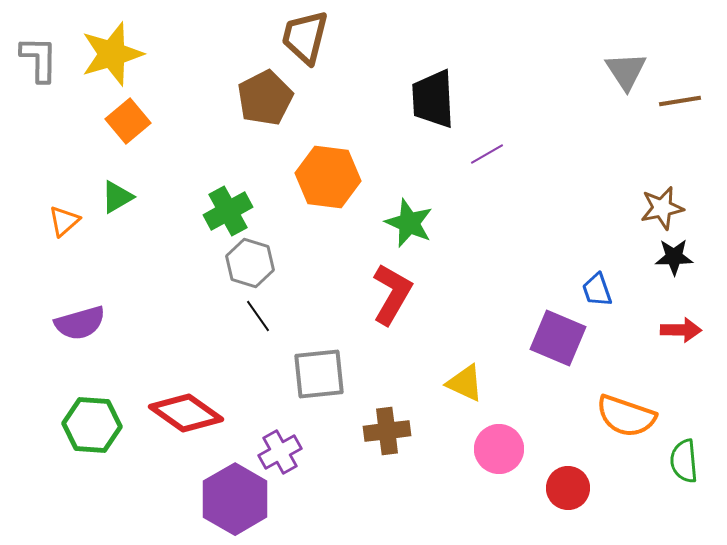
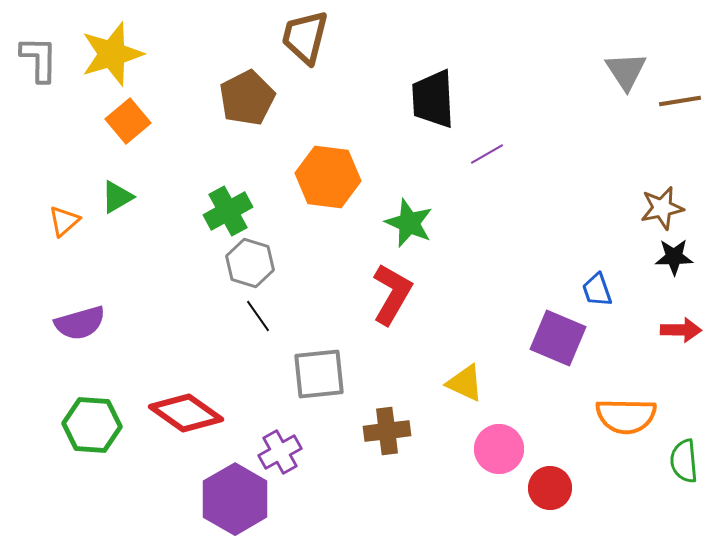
brown pentagon: moved 18 px left
orange semicircle: rotated 18 degrees counterclockwise
red circle: moved 18 px left
